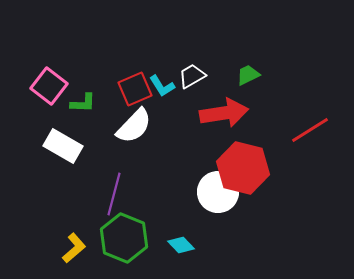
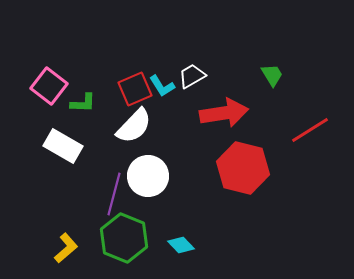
green trapezoid: moved 24 px right; rotated 85 degrees clockwise
white circle: moved 70 px left, 16 px up
yellow L-shape: moved 8 px left
